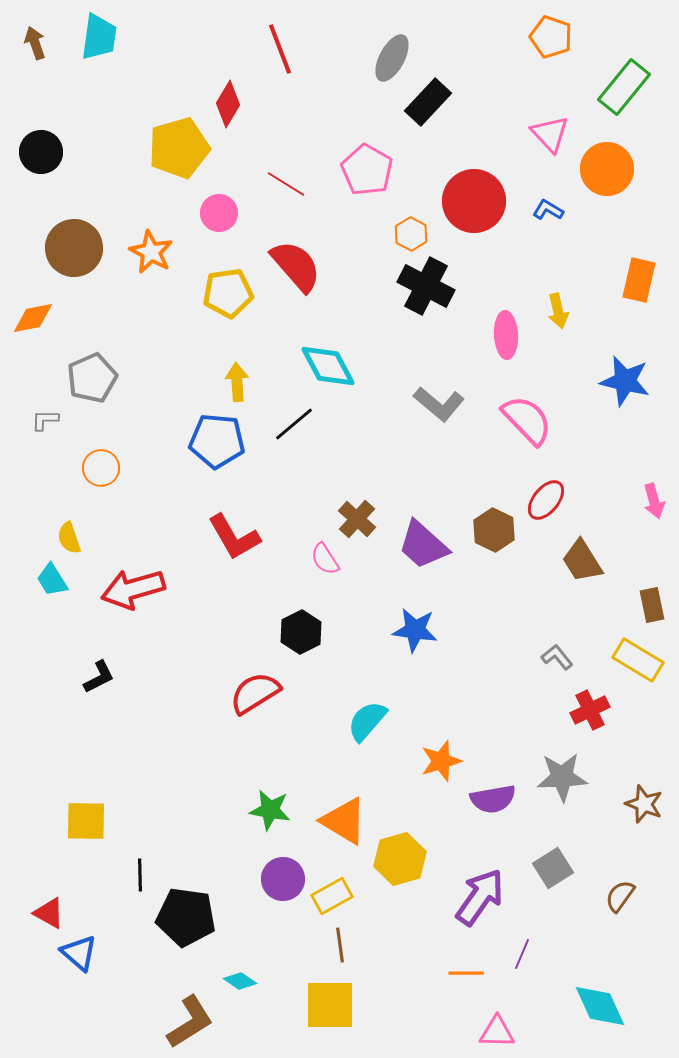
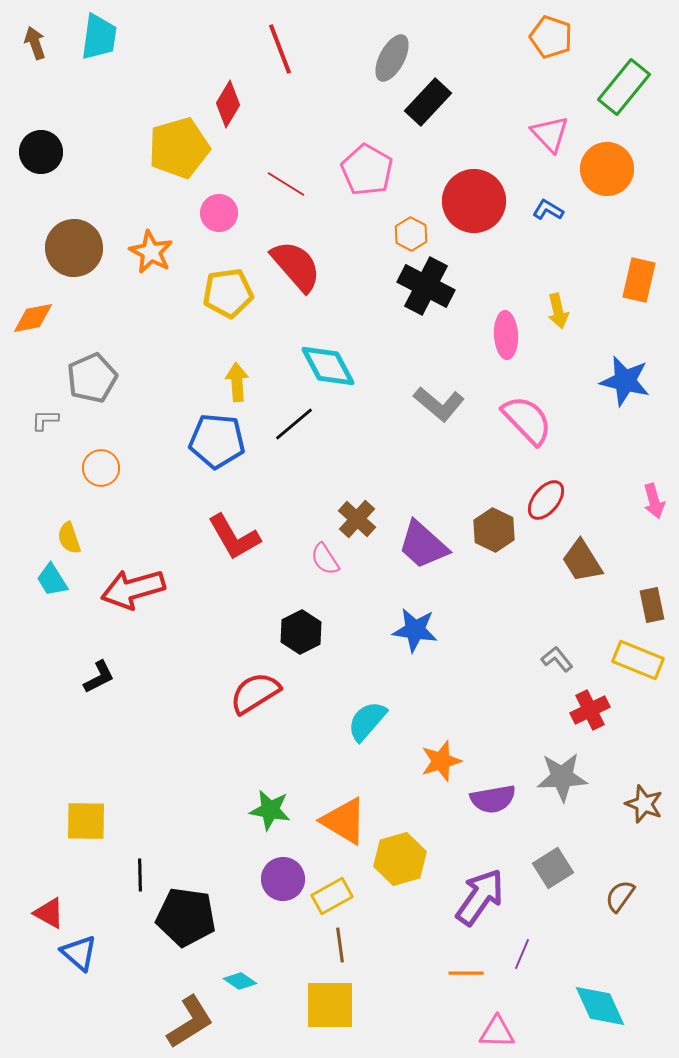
gray L-shape at (557, 657): moved 2 px down
yellow rectangle at (638, 660): rotated 9 degrees counterclockwise
